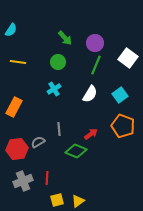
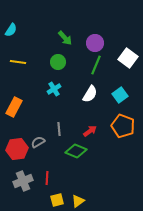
red arrow: moved 1 px left, 3 px up
